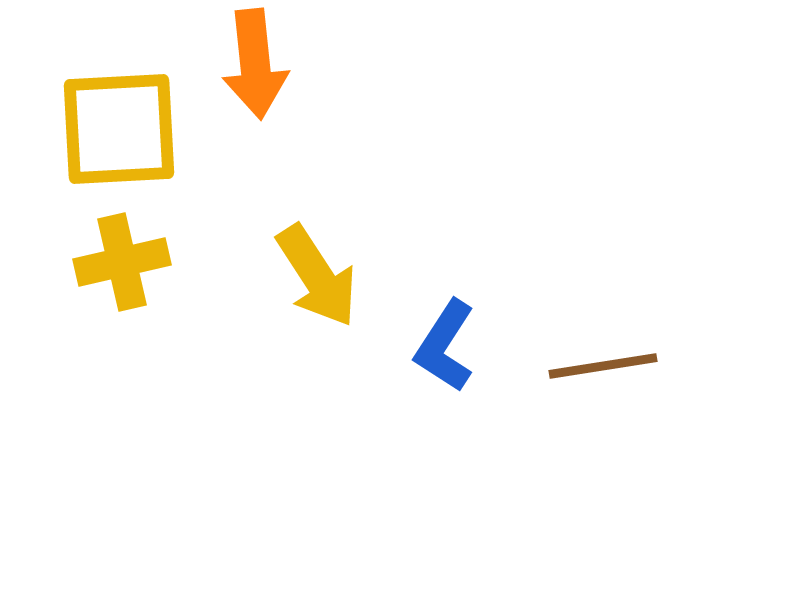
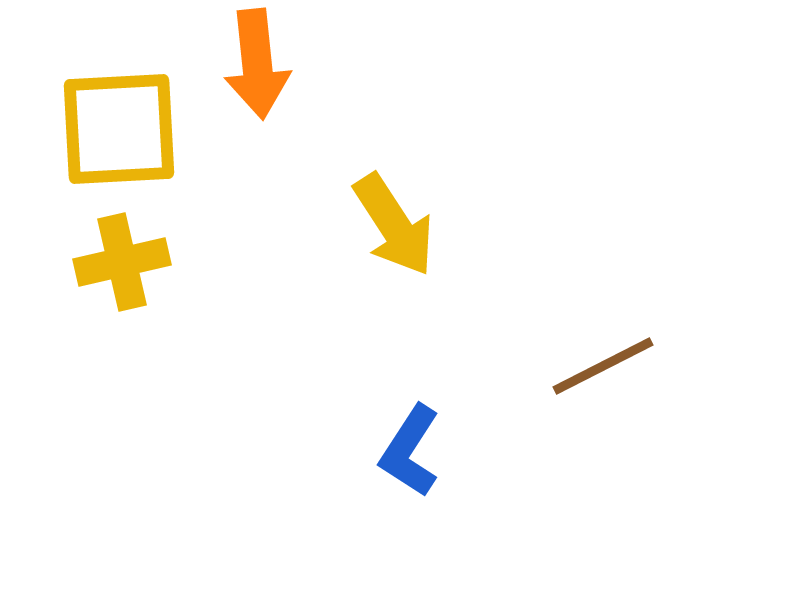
orange arrow: moved 2 px right
yellow arrow: moved 77 px right, 51 px up
blue L-shape: moved 35 px left, 105 px down
brown line: rotated 18 degrees counterclockwise
